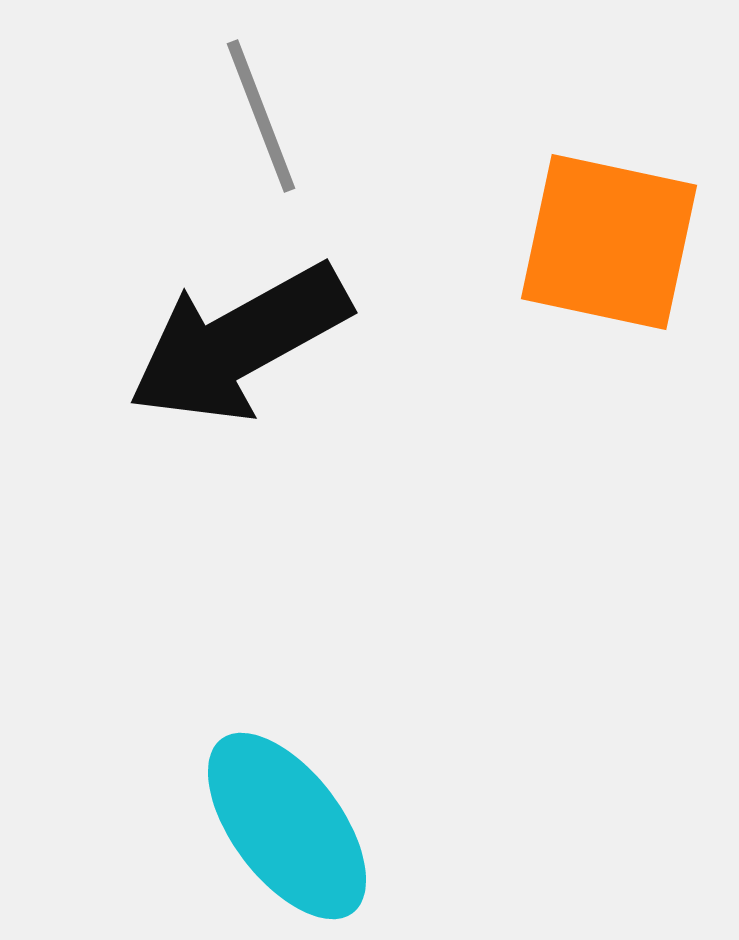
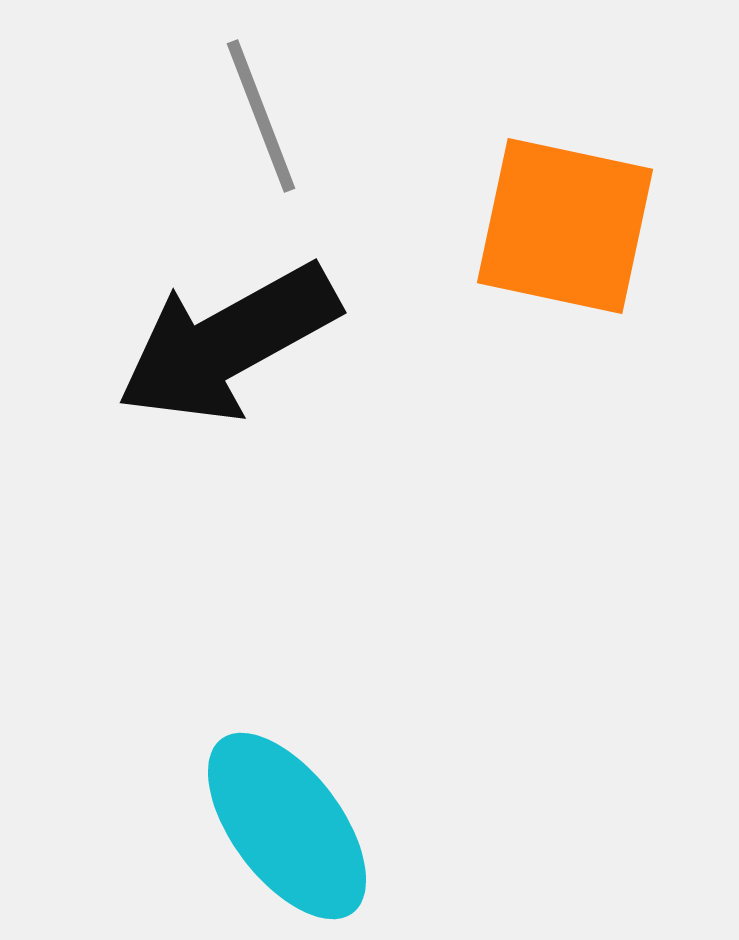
orange square: moved 44 px left, 16 px up
black arrow: moved 11 px left
